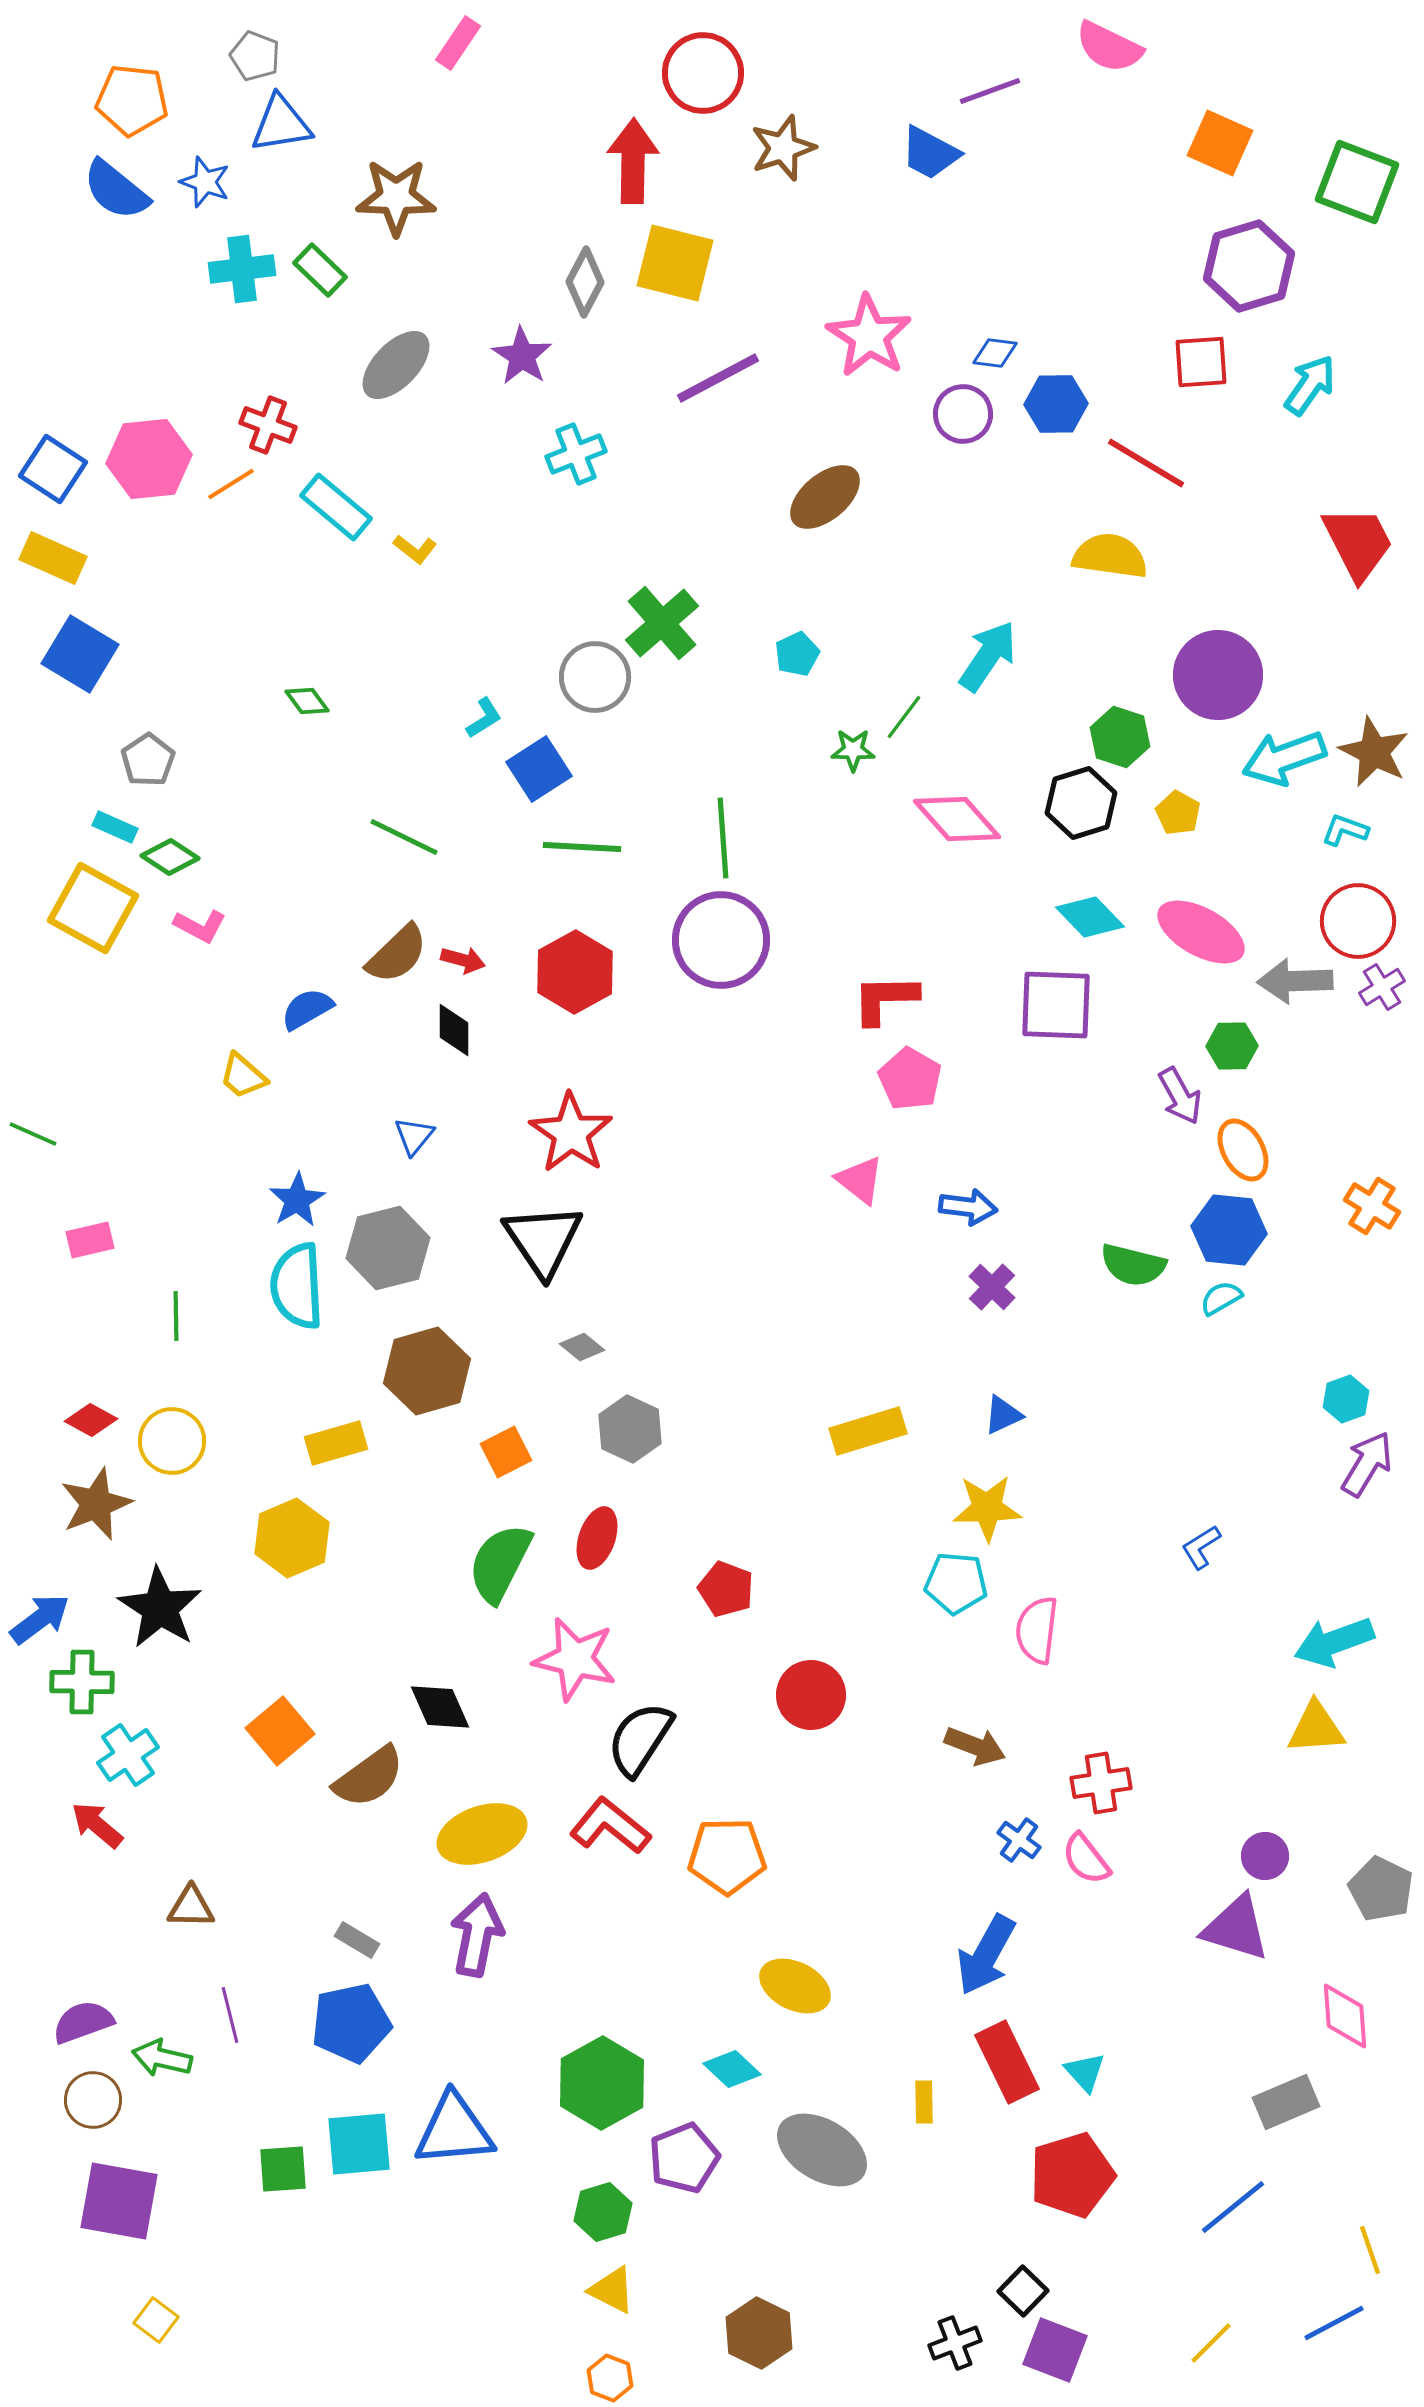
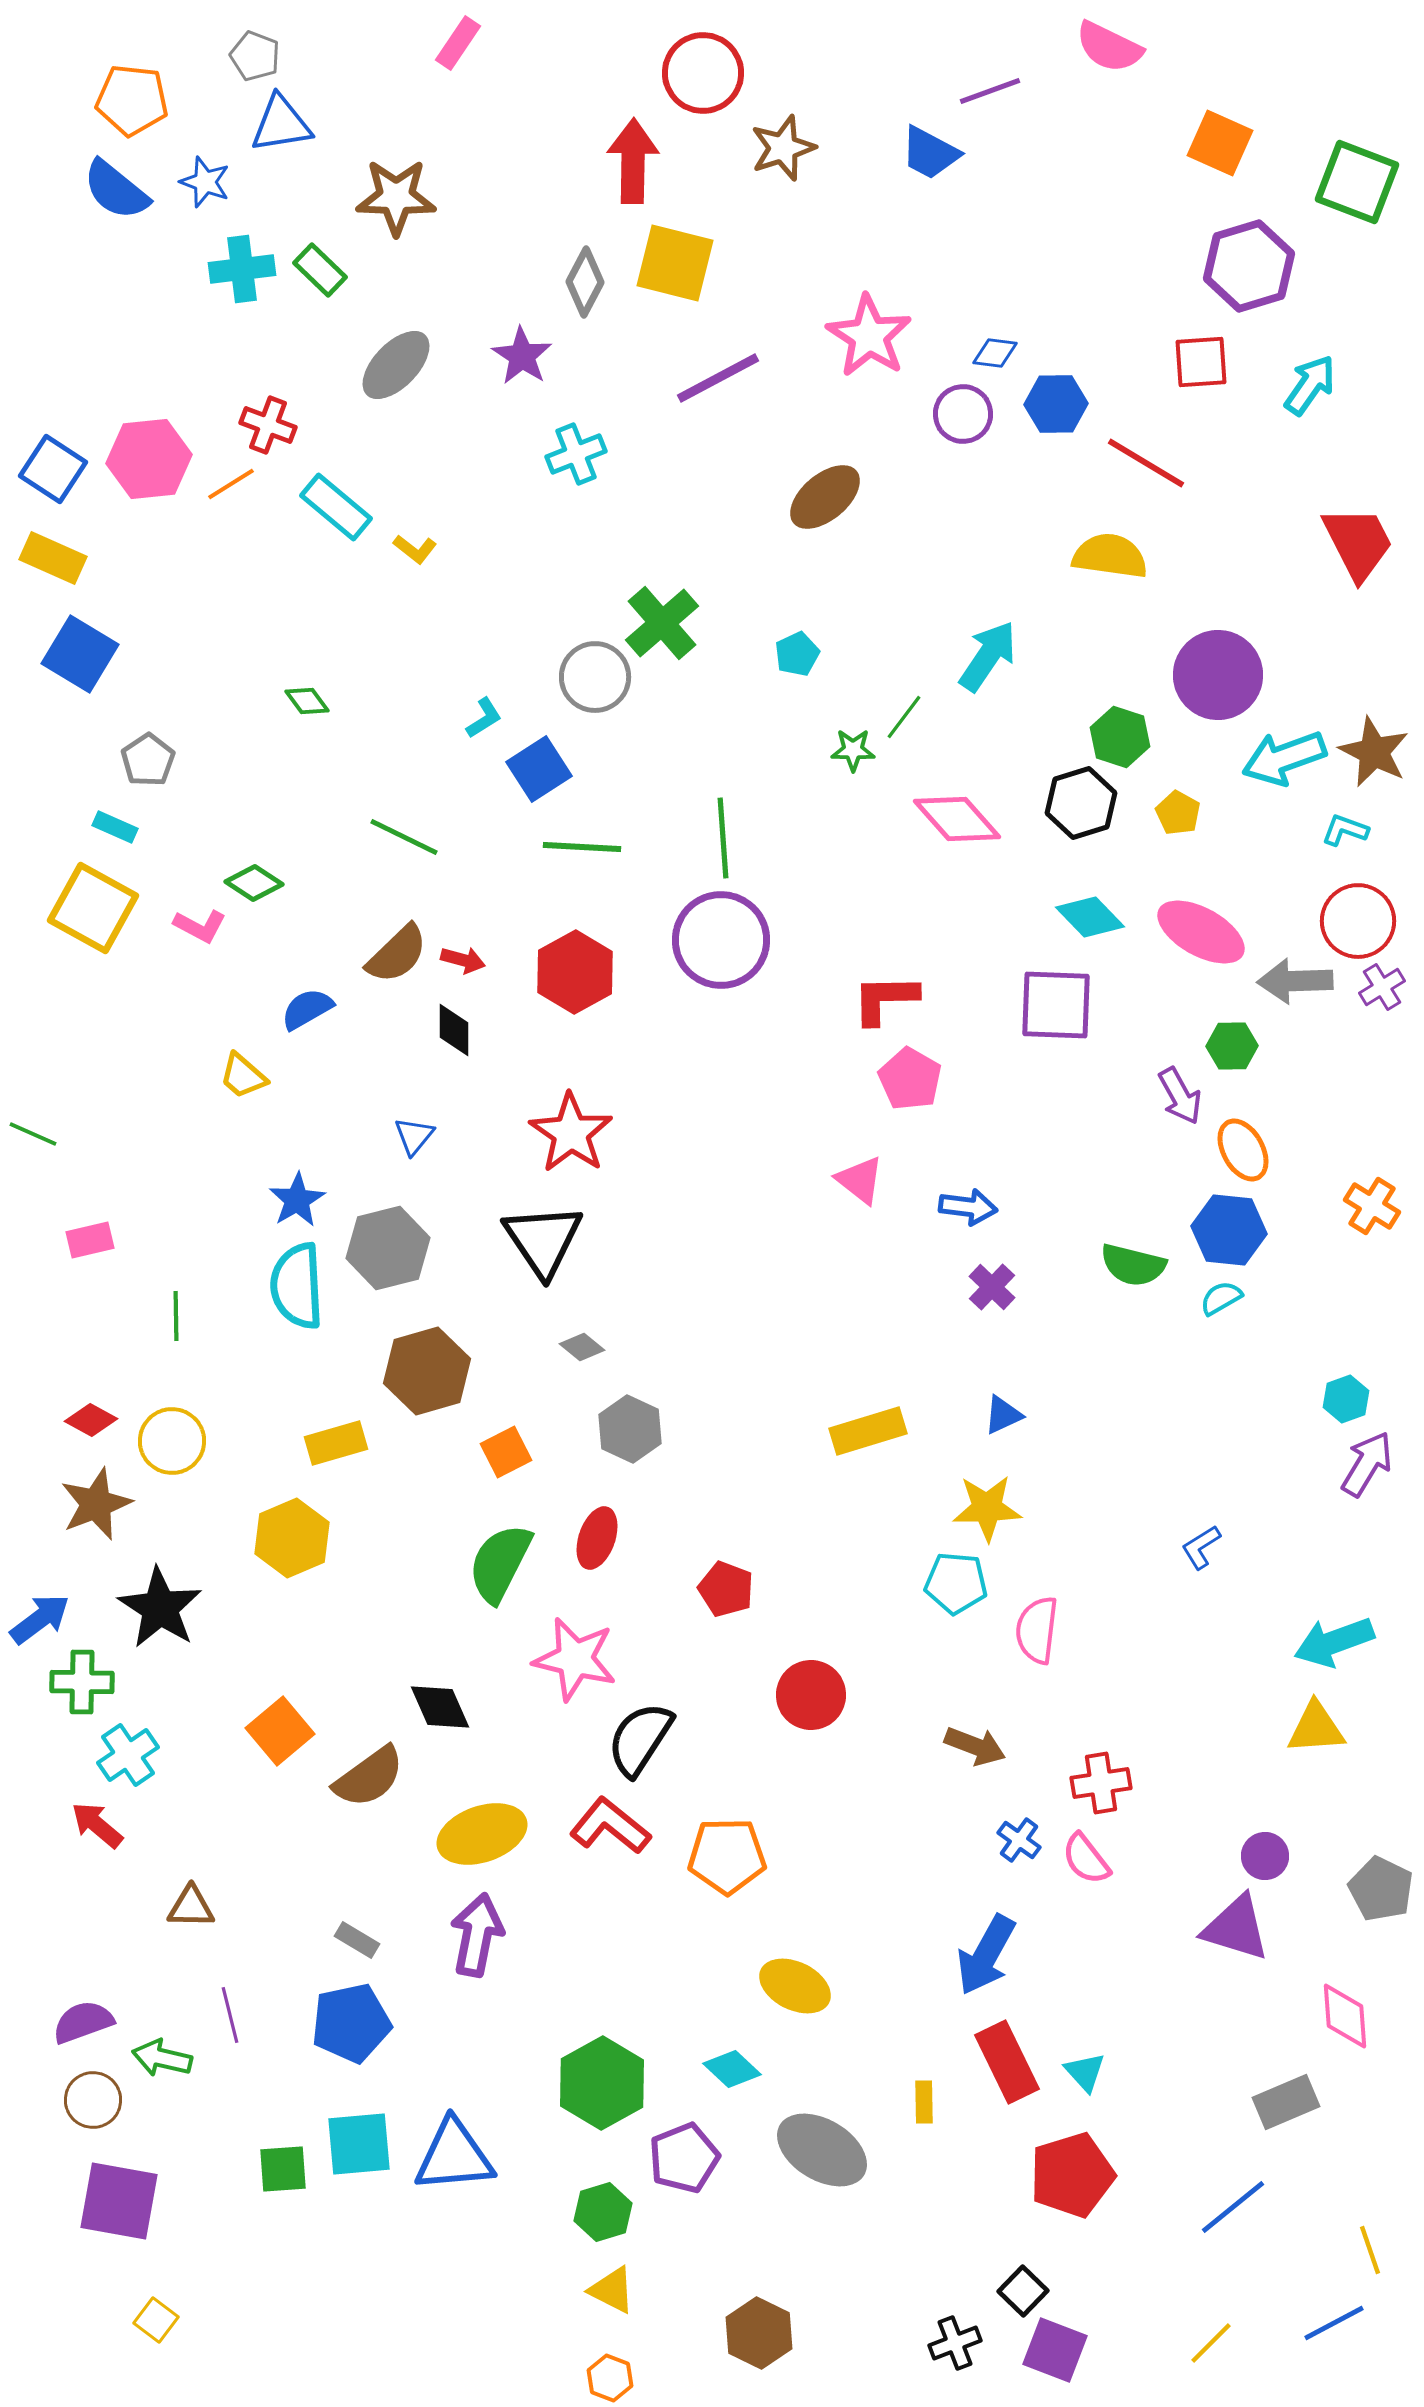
green diamond at (170, 857): moved 84 px right, 26 px down
blue triangle at (454, 2130): moved 26 px down
